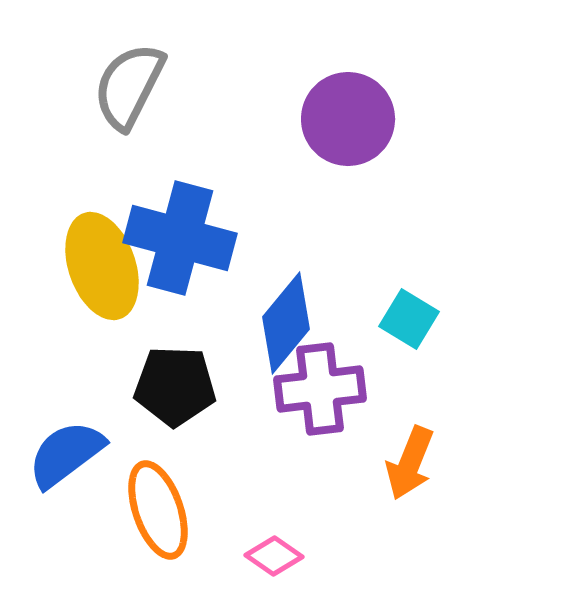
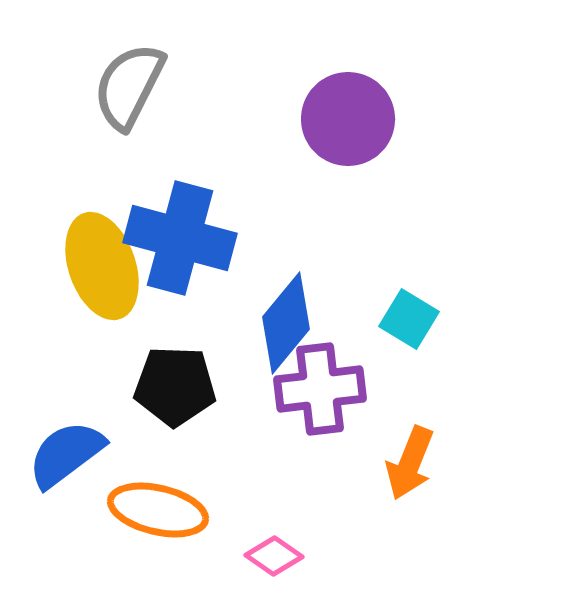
orange ellipse: rotated 58 degrees counterclockwise
